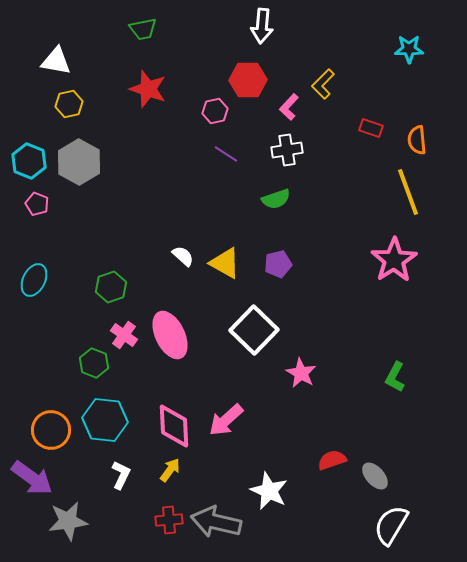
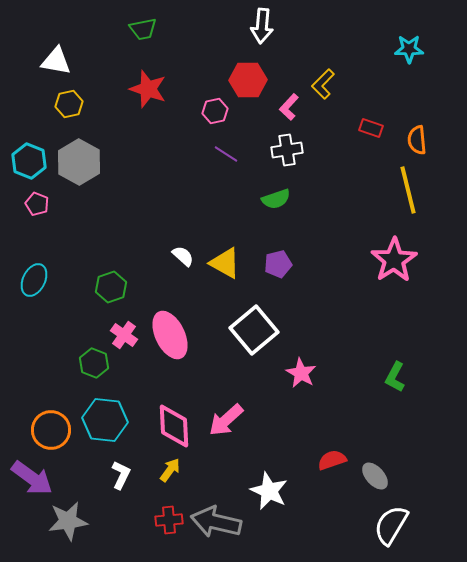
yellow line at (408, 192): moved 2 px up; rotated 6 degrees clockwise
white square at (254, 330): rotated 6 degrees clockwise
